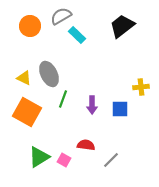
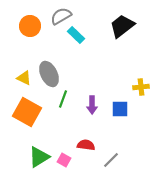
cyan rectangle: moved 1 px left
